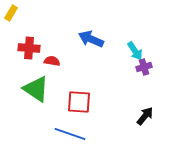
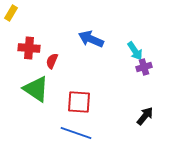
red semicircle: rotated 77 degrees counterclockwise
blue line: moved 6 px right, 1 px up
